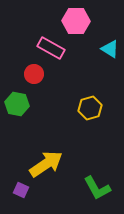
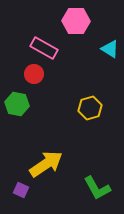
pink rectangle: moved 7 px left
